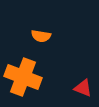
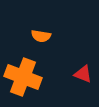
red triangle: moved 14 px up
